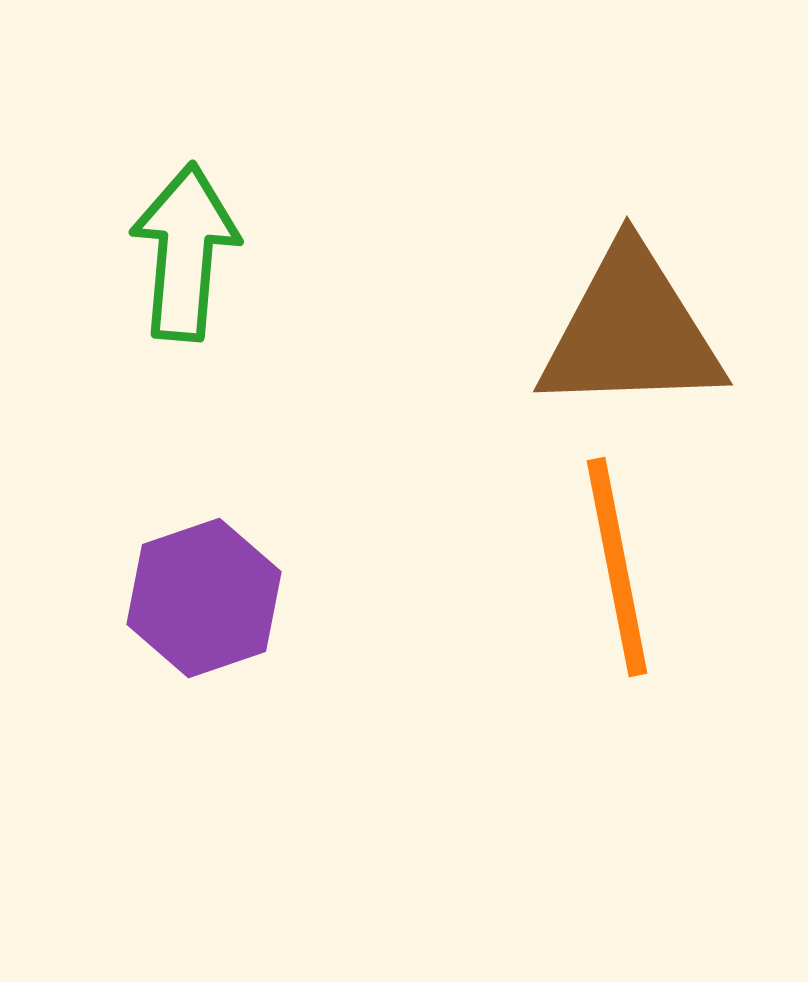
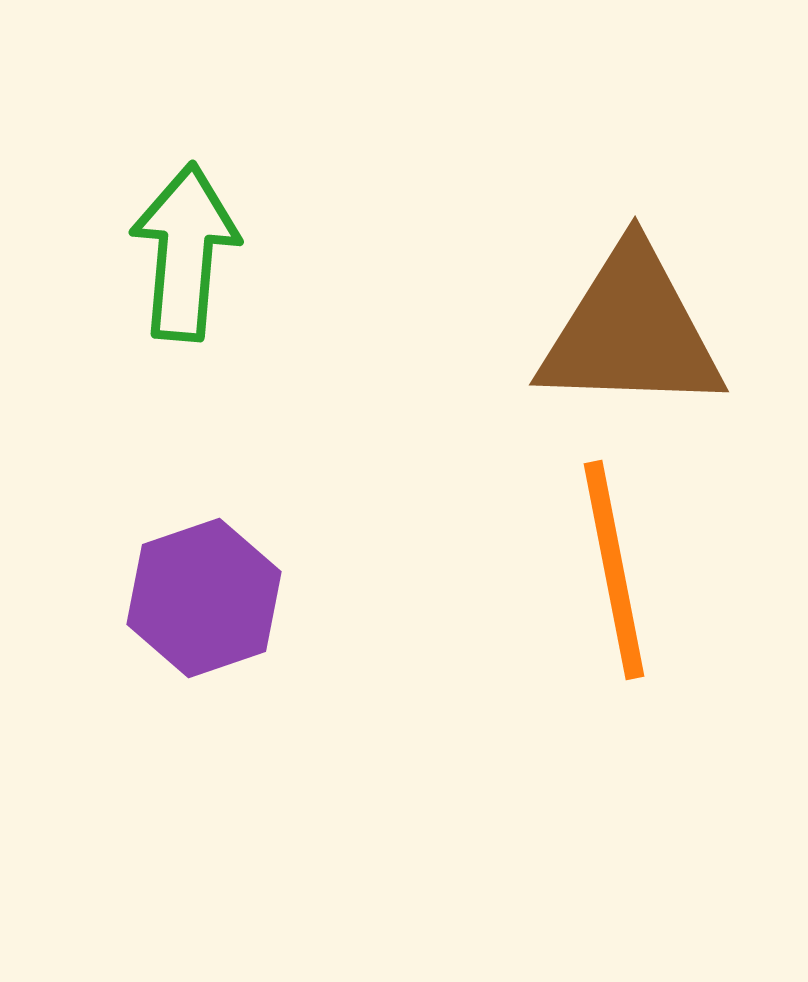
brown triangle: rotated 4 degrees clockwise
orange line: moved 3 px left, 3 px down
